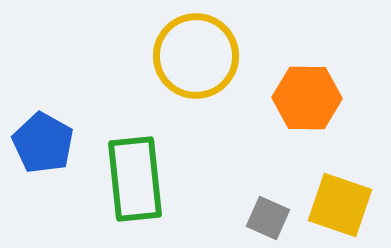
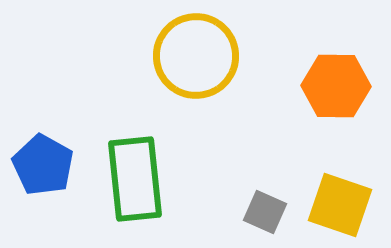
orange hexagon: moved 29 px right, 12 px up
blue pentagon: moved 22 px down
gray square: moved 3 px left, 6 px up
